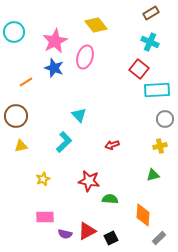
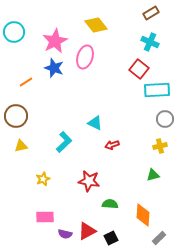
cyan triangle: moved 16 px right, 8 px down; rotated 21 degrees counterclockwise
green semicircle: moved 5 px down
